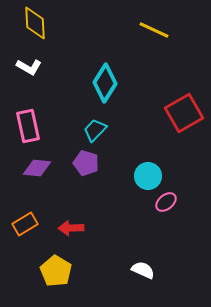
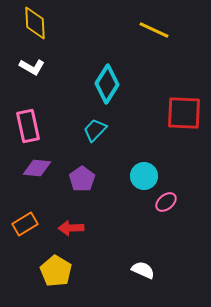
white L-shape: moved 3 px right
cyan diamond: moved 2 px right, 1 px down
red square: rotated 33 degrees clockwise
purple pentagon: moved 4 px left, 16 px down; rotated 20 degrees clockwise
cyan circle: moved 4 px left
